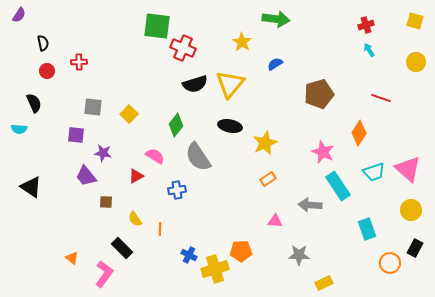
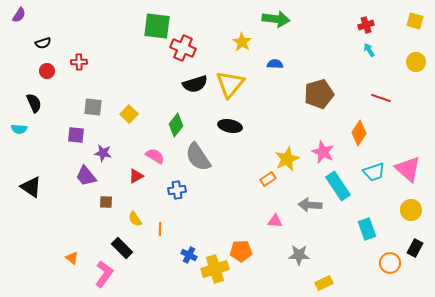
black semicircle at (43, 43): rotated 84 degrees clockwise
blue semicircle at (275, 64): rotated 35 degrees clockwise
yellow star at (265, 143): moved 22 px right, 16 px down
